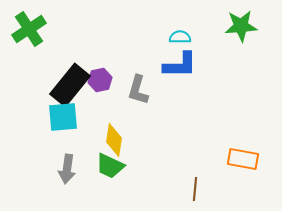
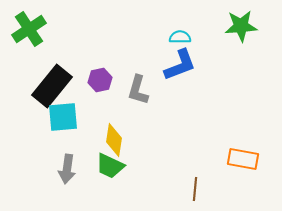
blue L-shape: rotated 21 degrees counterclockwise
black rectangle: moved 18 px left, 1 px down
